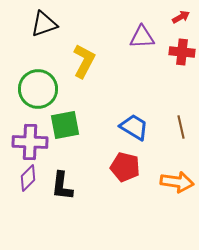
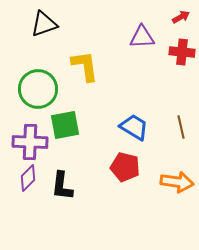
yellow L-shape: moved 1 px right, 5 px down; rotated 36 degrees counterclockwise
